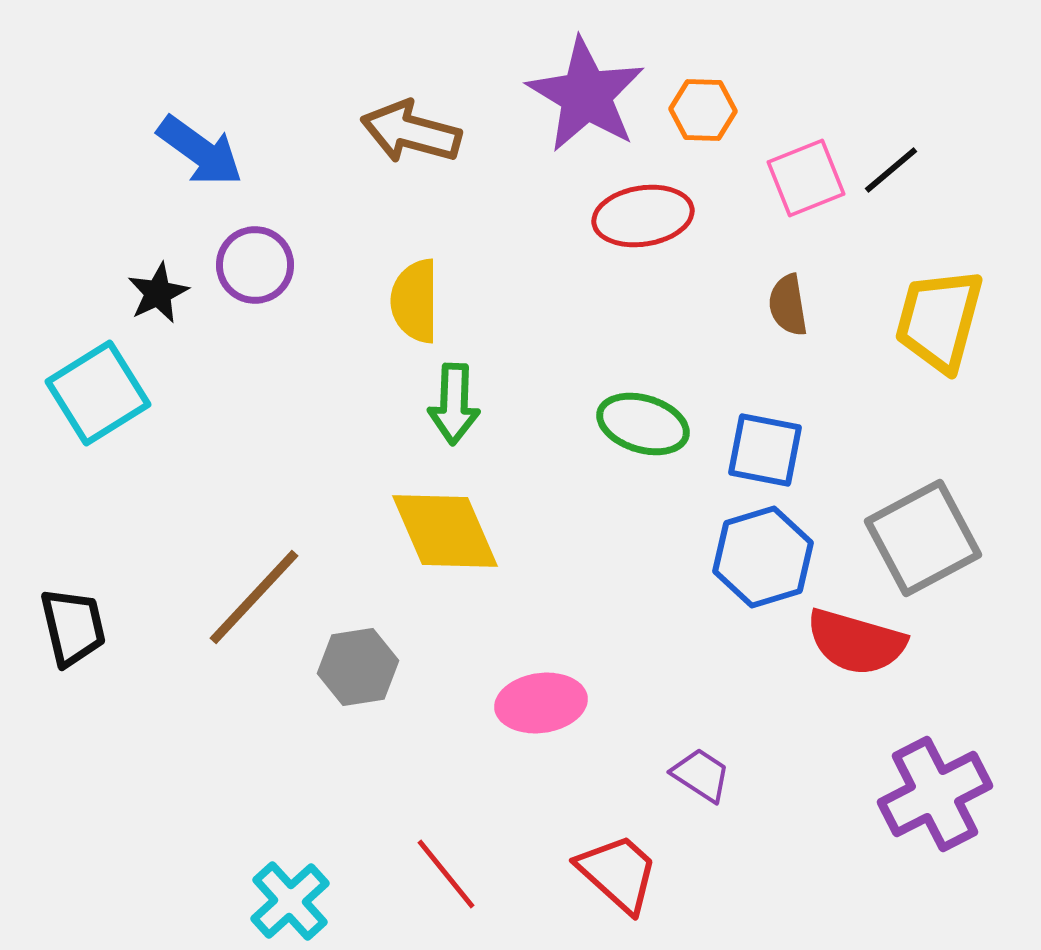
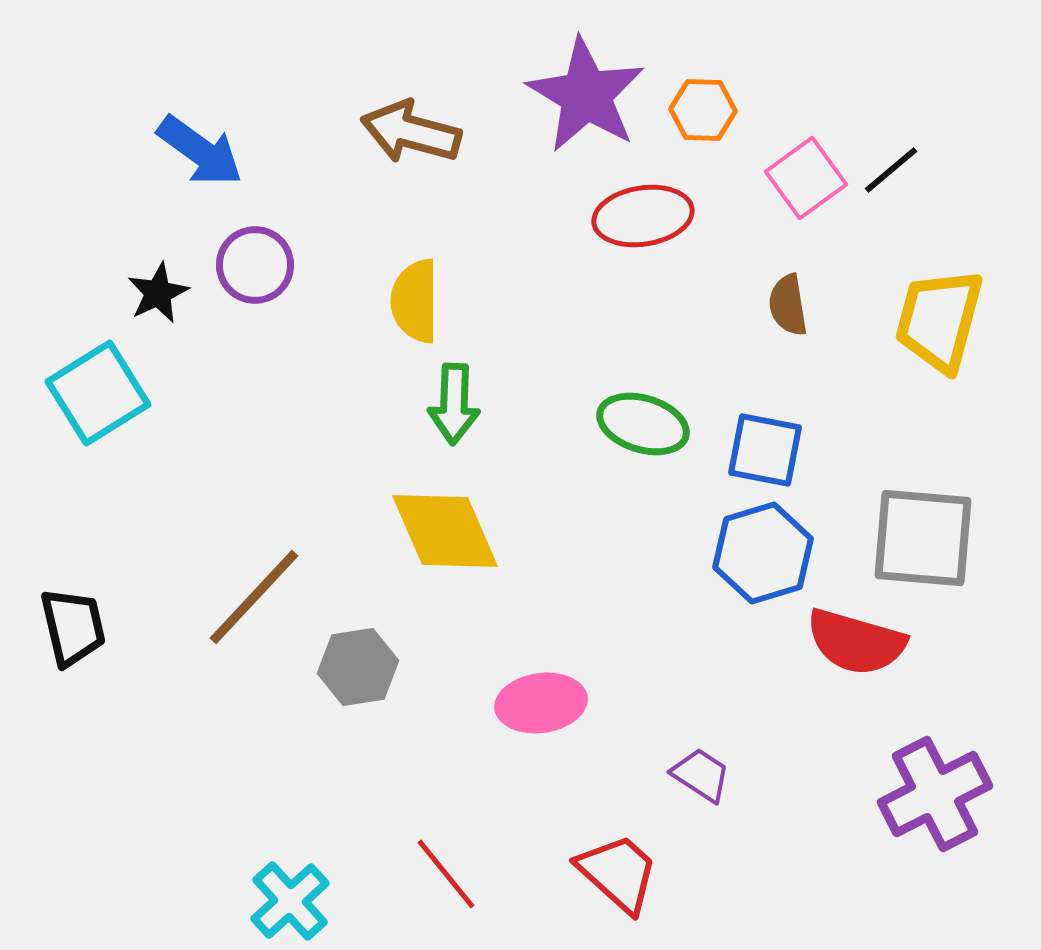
pink square: rotated 14 degrees counterclockwise
gray square: rotated 33 degrees clockwise
blue hexagon: moved 4 px up
